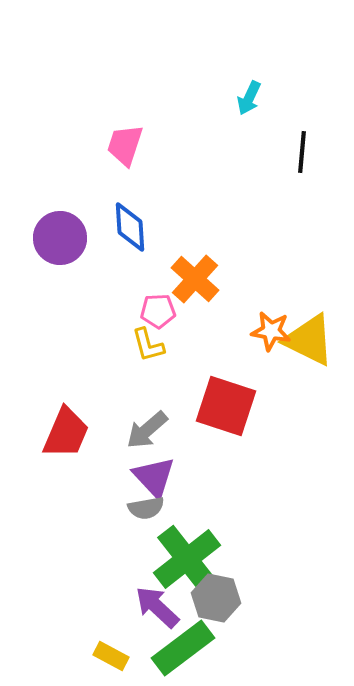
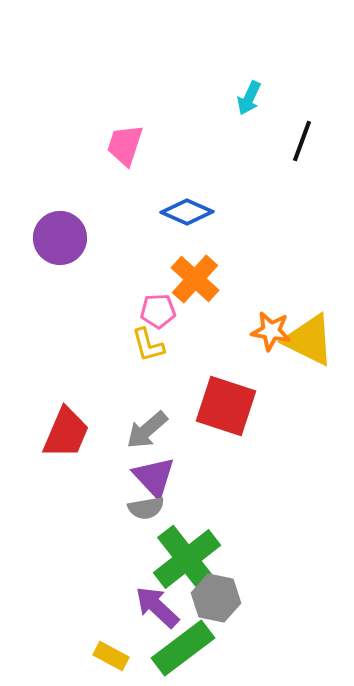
black line: moved 11 px up; rotated 15 degrees clockwise
blue diamond: moved 57 px right, 15 px up; rotated 63 degrees counterclockwise
